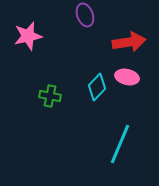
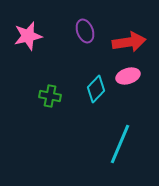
purple ellipse: moved 16 px down
pink ellipse: moved 1 px right, 1 px up; rotated 30 degrees counterclockwise
cyan diamond: moved 1 px left, 2 px down
